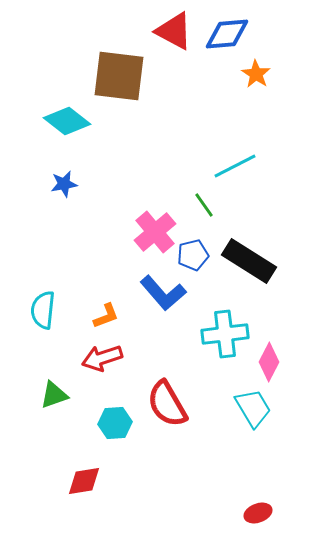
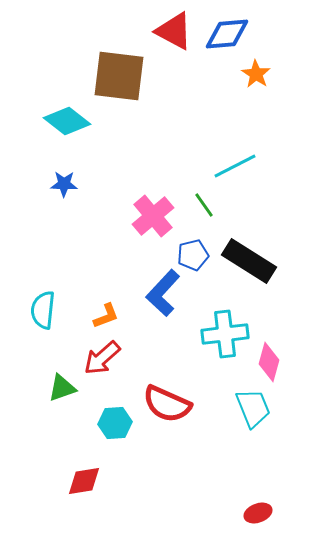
blue star: rotated 12 degrees clockwise
pink cross: moved 2 px left, 16 px up
blue L-shape: rotated 84 degrees clockwise
red arrow: rotated 24 degrees counterclockwise
pink diamond: rotated 12 degrees counterclockwise
green triangle: moved 8 px right, 7 px up
red semicircle: rotated 36 degrees counterclockwise
cyan trapezoid: rotated 9 degrees clockwise
